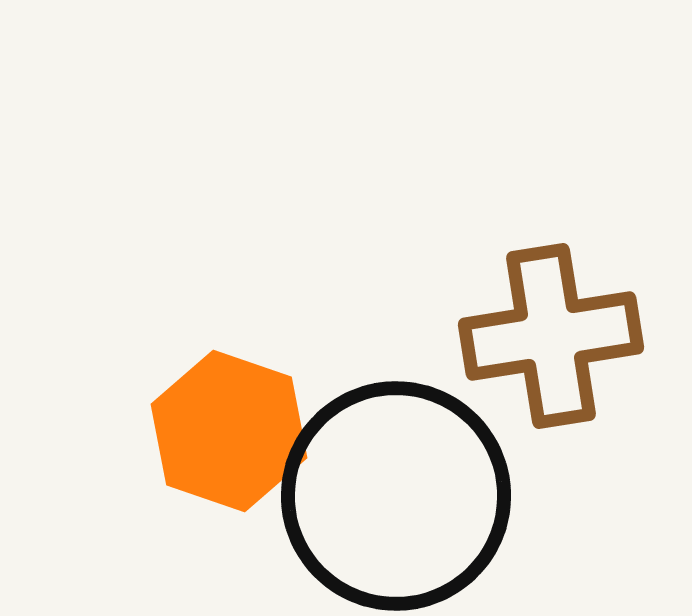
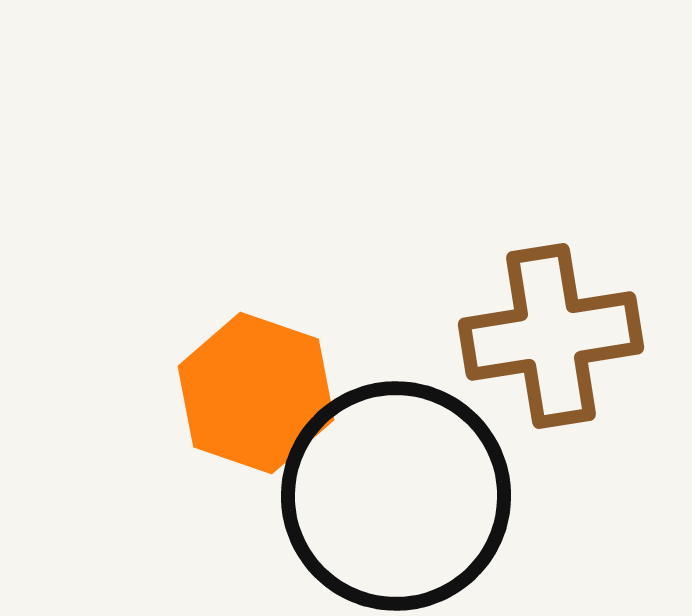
orange hexagon: moved 27 px right, 38 px up
